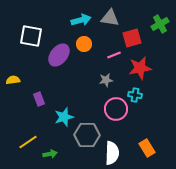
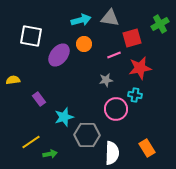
purple rectangle: rotated 16 degrees counterclockwise
yellow line: moved 3 px right
